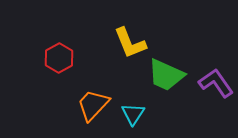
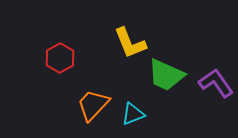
red hexagon: moved 1 px right
cyan triangle: rotated 35 degrees clockwise
